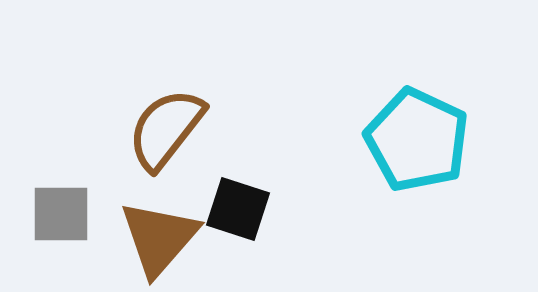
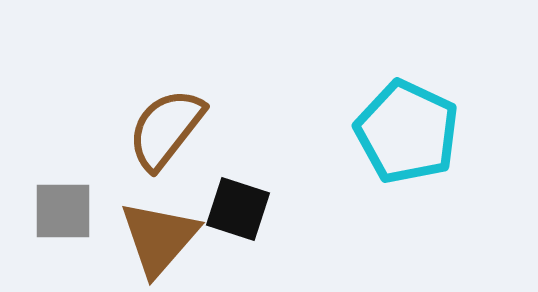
cyan pentagon: moved 10 px left, 8 px up
gray square: moved 2 px right, 3 px up
